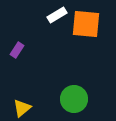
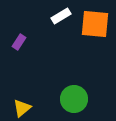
white rectangle: moved 4 px right, 1 px down
orange square: moved 9 px right
purple rectangle: moved 2 px right, 8 px up
